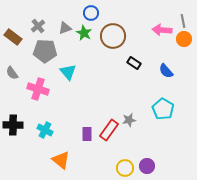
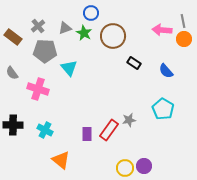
cyan triangle: moved 1 px right, 4 px up
purple circle: moved 3 px left
